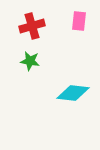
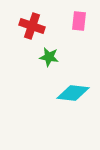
red cross: rotated 35 degrees clockwise
green star: moved 19 px right, 4 px up
